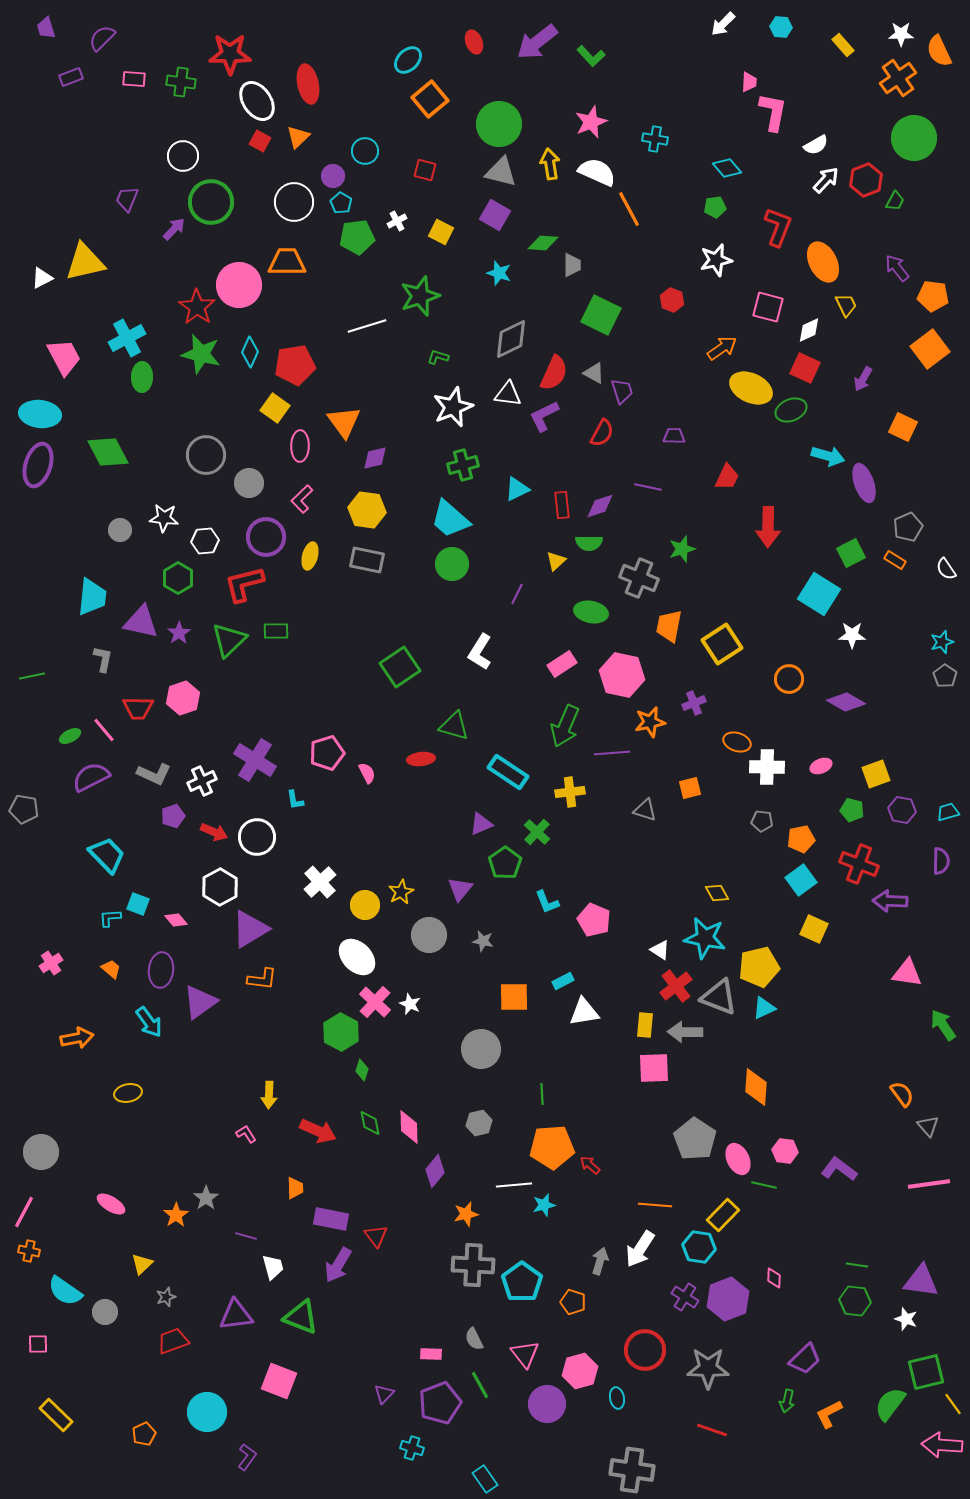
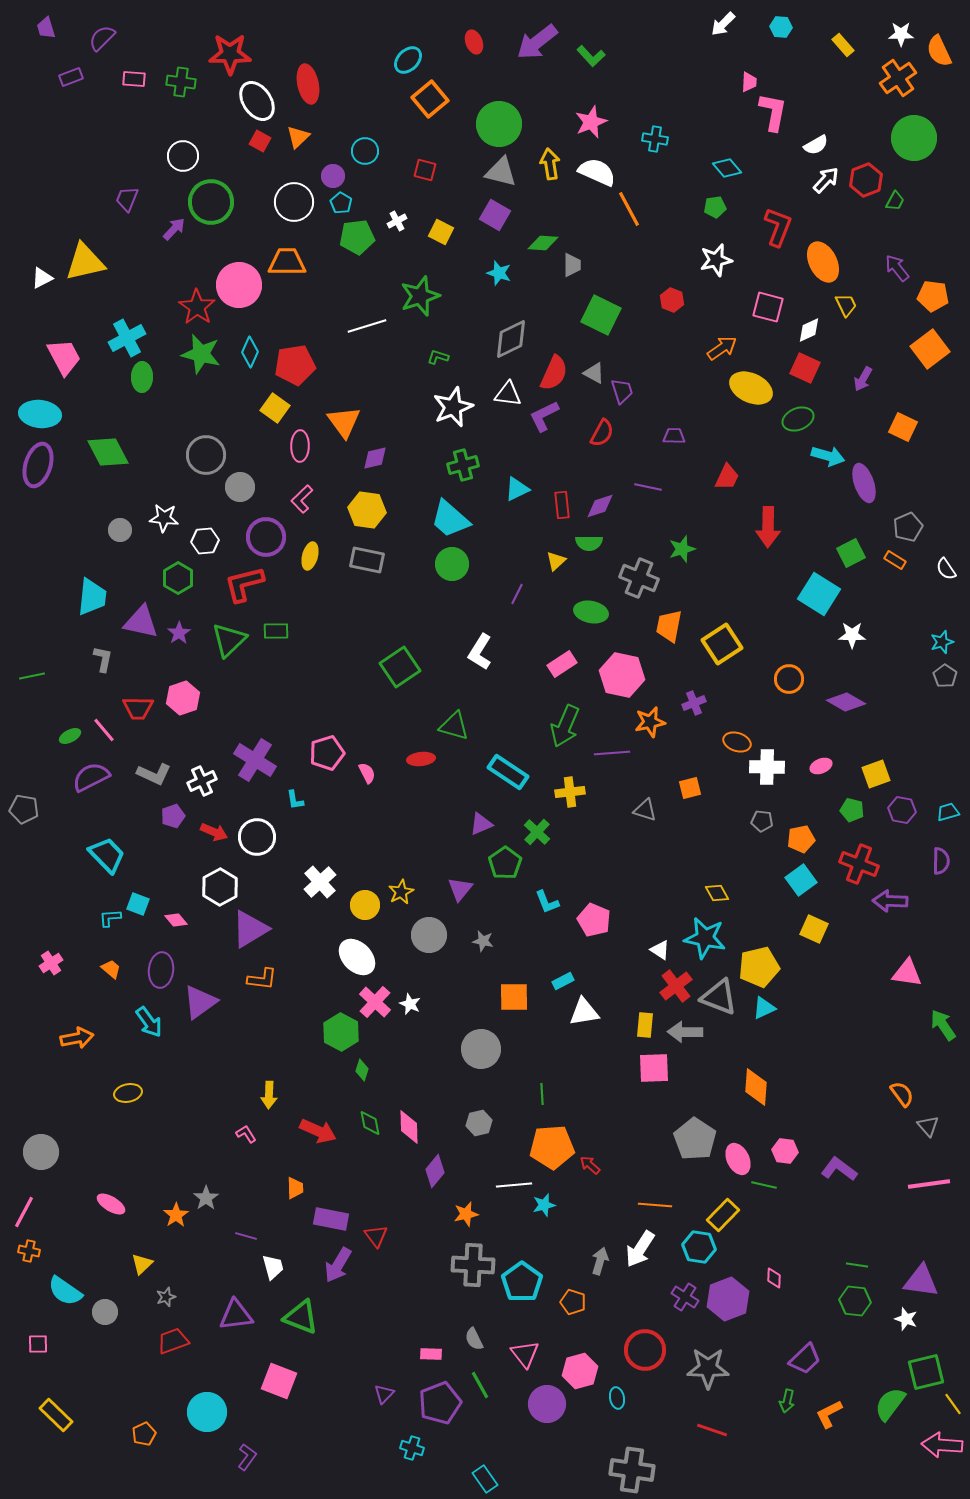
green ellipse at (791, 410): moved 7 px right, 9 px down
gray circle at (249, 483): moved 9 px left, 4 px down
